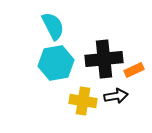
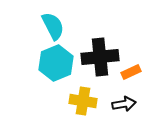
black cross: moved 4 px left, 2 px up
cyan hexagon: rotated 12 degrees counterclockwise
orange rectangle: moved 3 px left, 2 px down
black arrow: moved 8 px right, 8 px down
